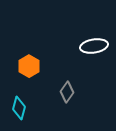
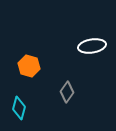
white ellipse: moved 2 px left
orange hexagon: rotated 15 degrees counterclockwise
